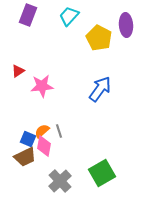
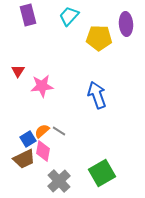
purple rectangle: rotated 35 degrees counterclockwise
purple ellipse: moved 1 px up
yellow pentagon: rotated 25 degrees counterclockwise
red triangle: rotated 24 degrees counterclockwise
blue arrow: moved 3 px left, 6 px down; rotated 56 degrees counterclockwise
gray line: rotated 40 degrees counterclockwise
blue square: rotated 35 degrees clockwise
pink diamond: moved 1 px left, 5 px down
brown trapezoid: moved 1 px left, 2 px down
gray cross: moved 1 px left
